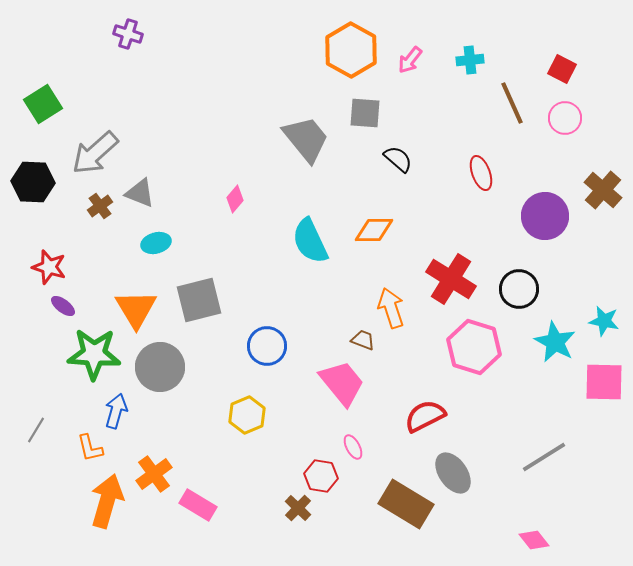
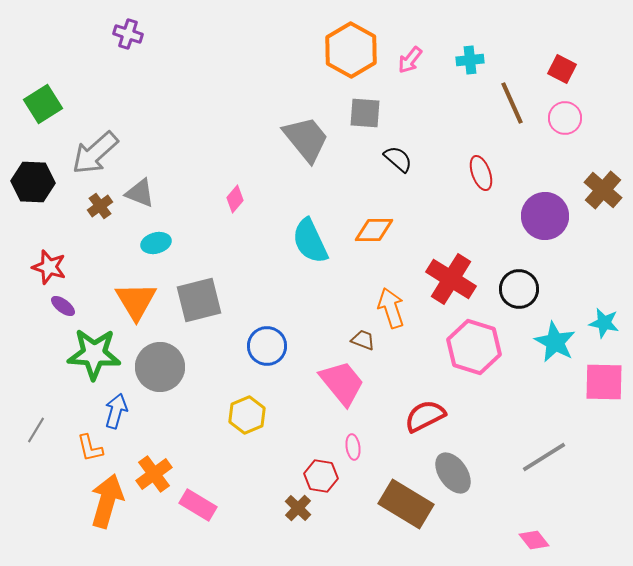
orange triangle at (136, 309): moved 8 px up
cyan star at (604, 321): moved 2 px down
pink ellipse at (353, 447): rotated 20 degrees clockwise
